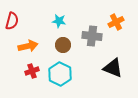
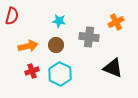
red semicircle: moved 5 px up
gray cross: moved 3 px left, 1 px down
brown circle: moved 7 px left
